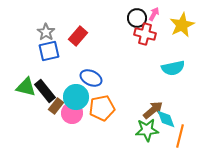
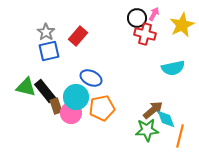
brown rectangle: rotated 56 degrees counterclockwise
pink circle: moved 1 px left
